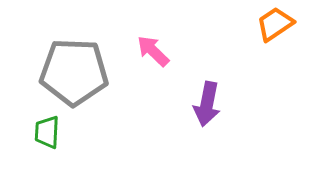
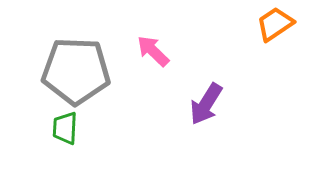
gray pentagon: moved 2 px right, 1 px up
purple arrow: moved 1 px left; rotated 21 degrees clockwise
green trapezoid: moved 18 px right, 4 px up
